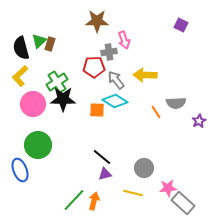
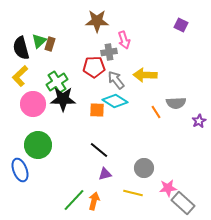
black line: moved 3 px left, 7 px up
